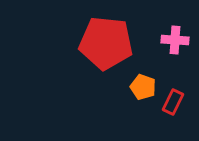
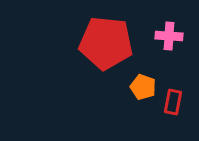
pink cross: moved 6 px left, 4 px up
red rectangle: rotated 15 degrees counterclockwise
